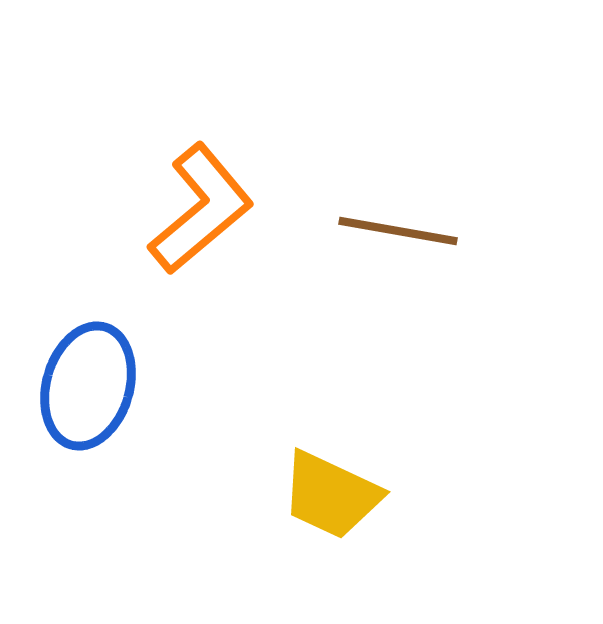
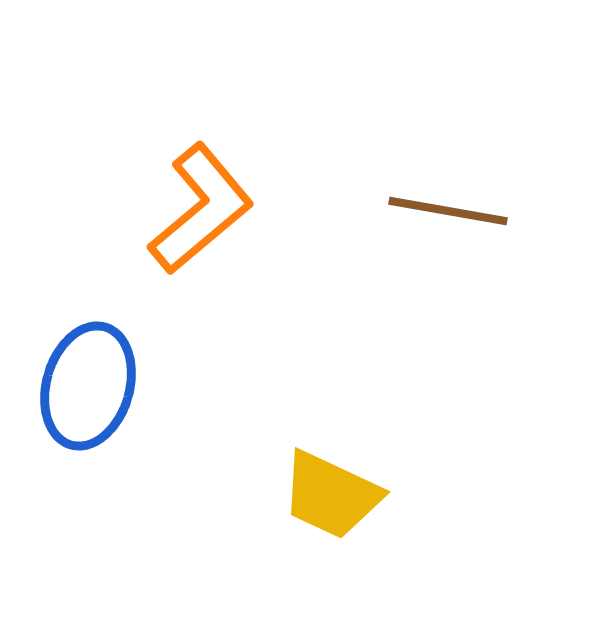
brown line: moved 50 px right, 20 px up
